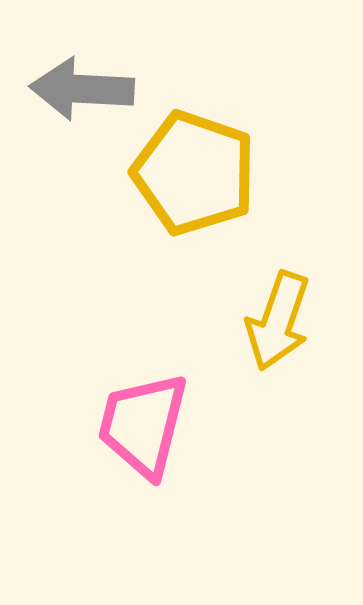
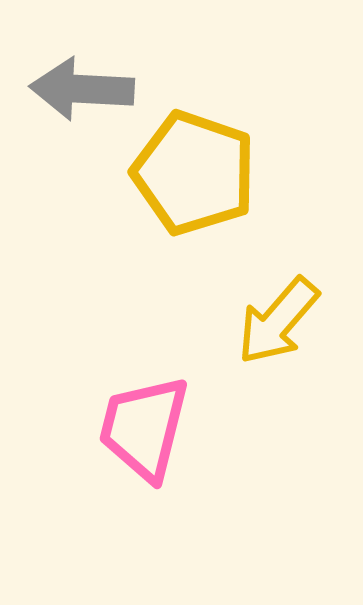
yellow arrow: rotated 22 degrees clockwise
pink trapezoid: moved 1 px right, 3 px down
